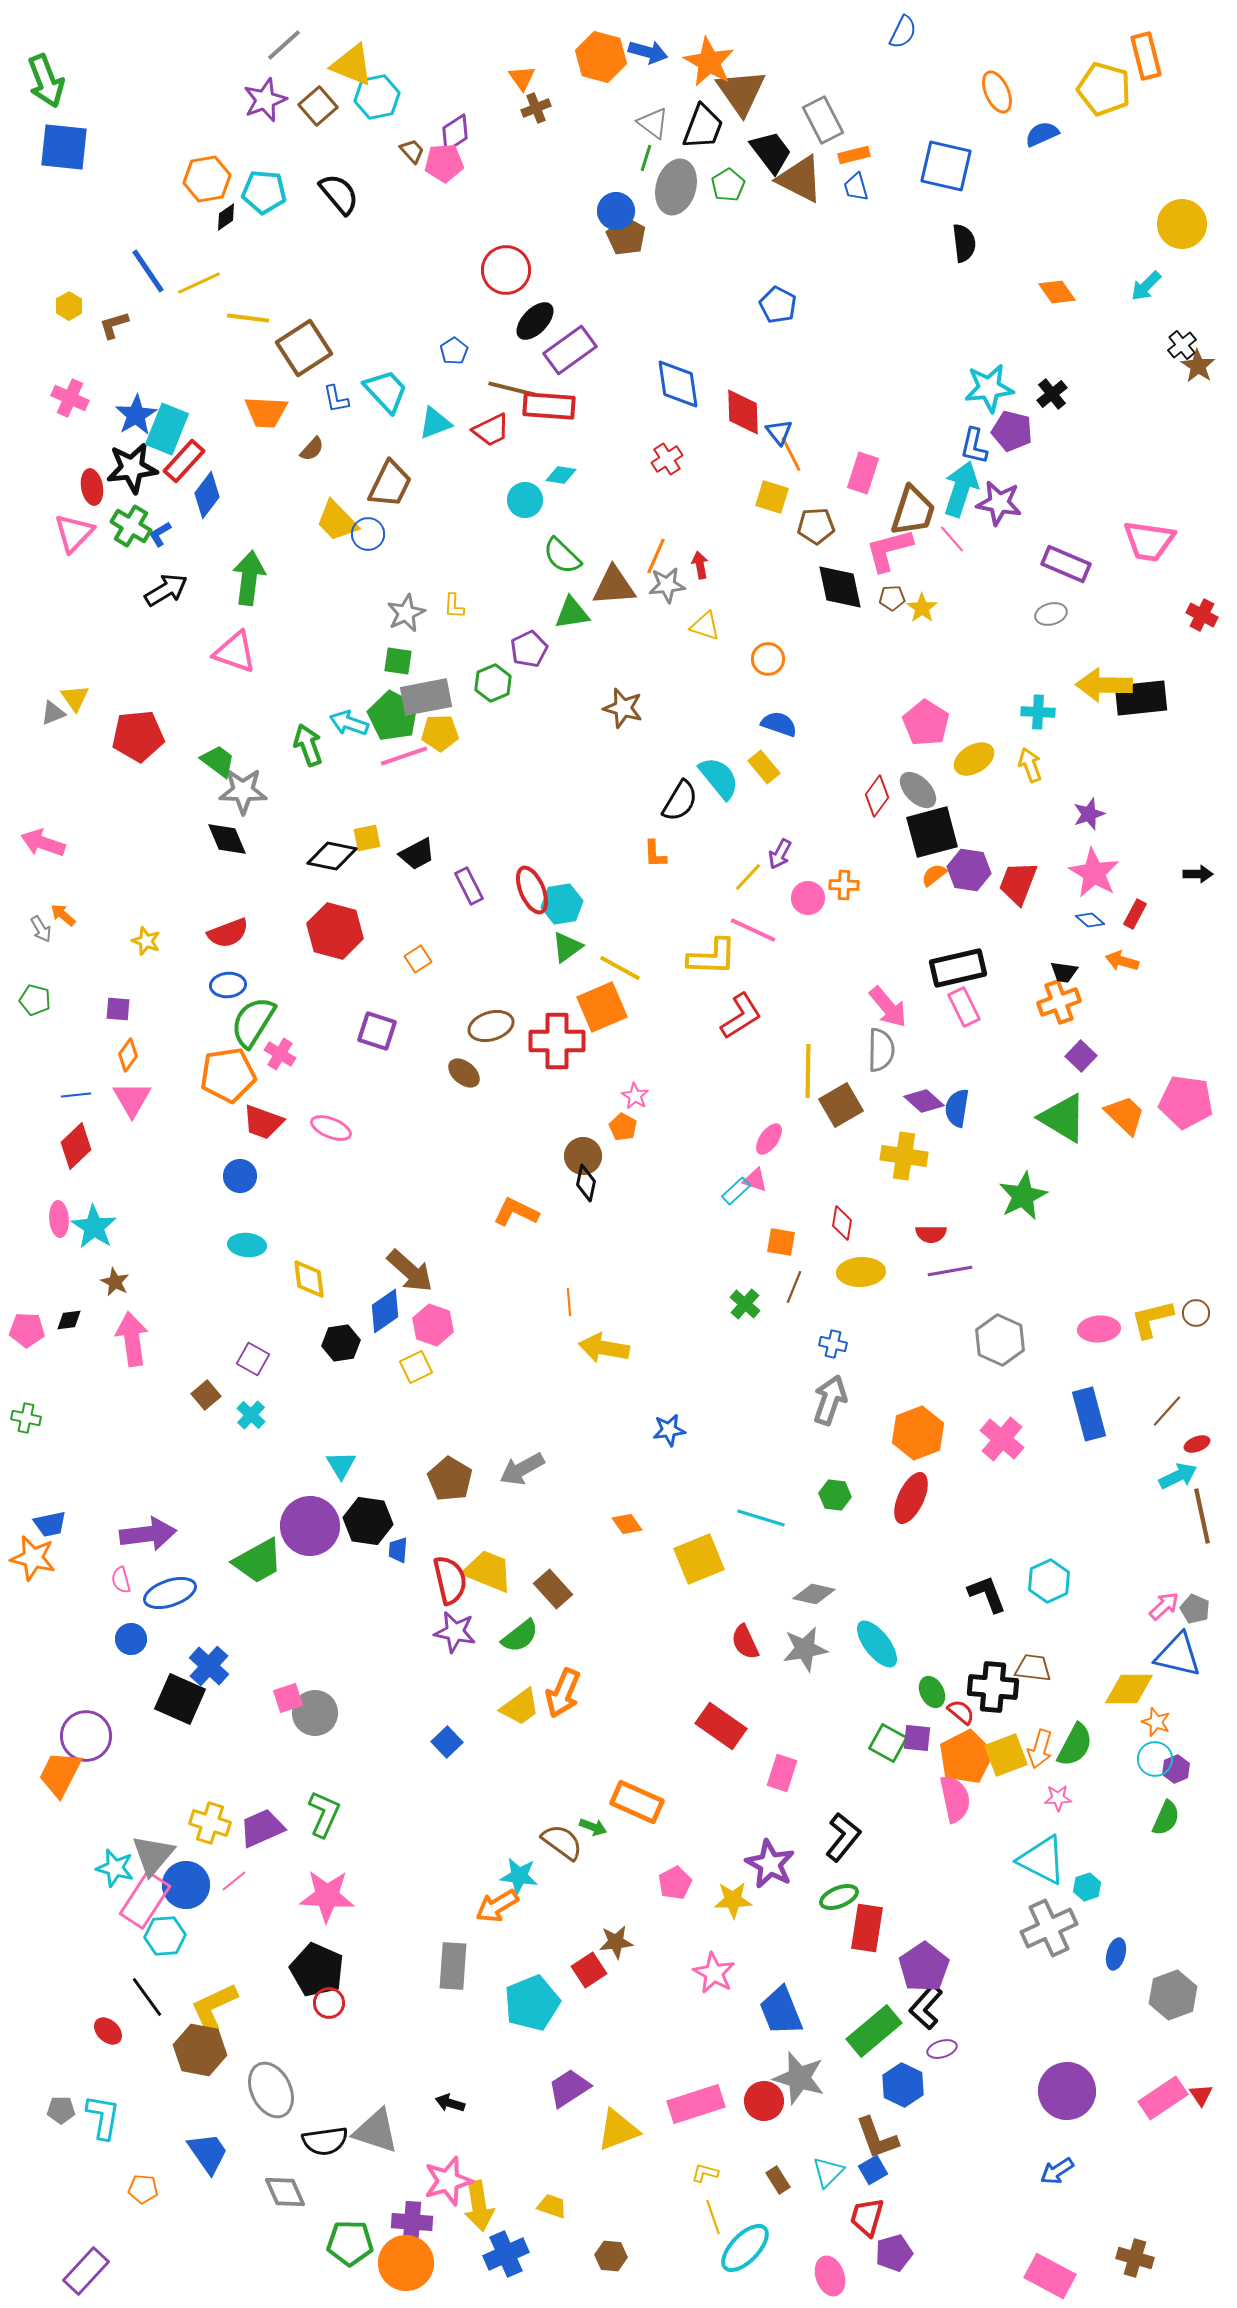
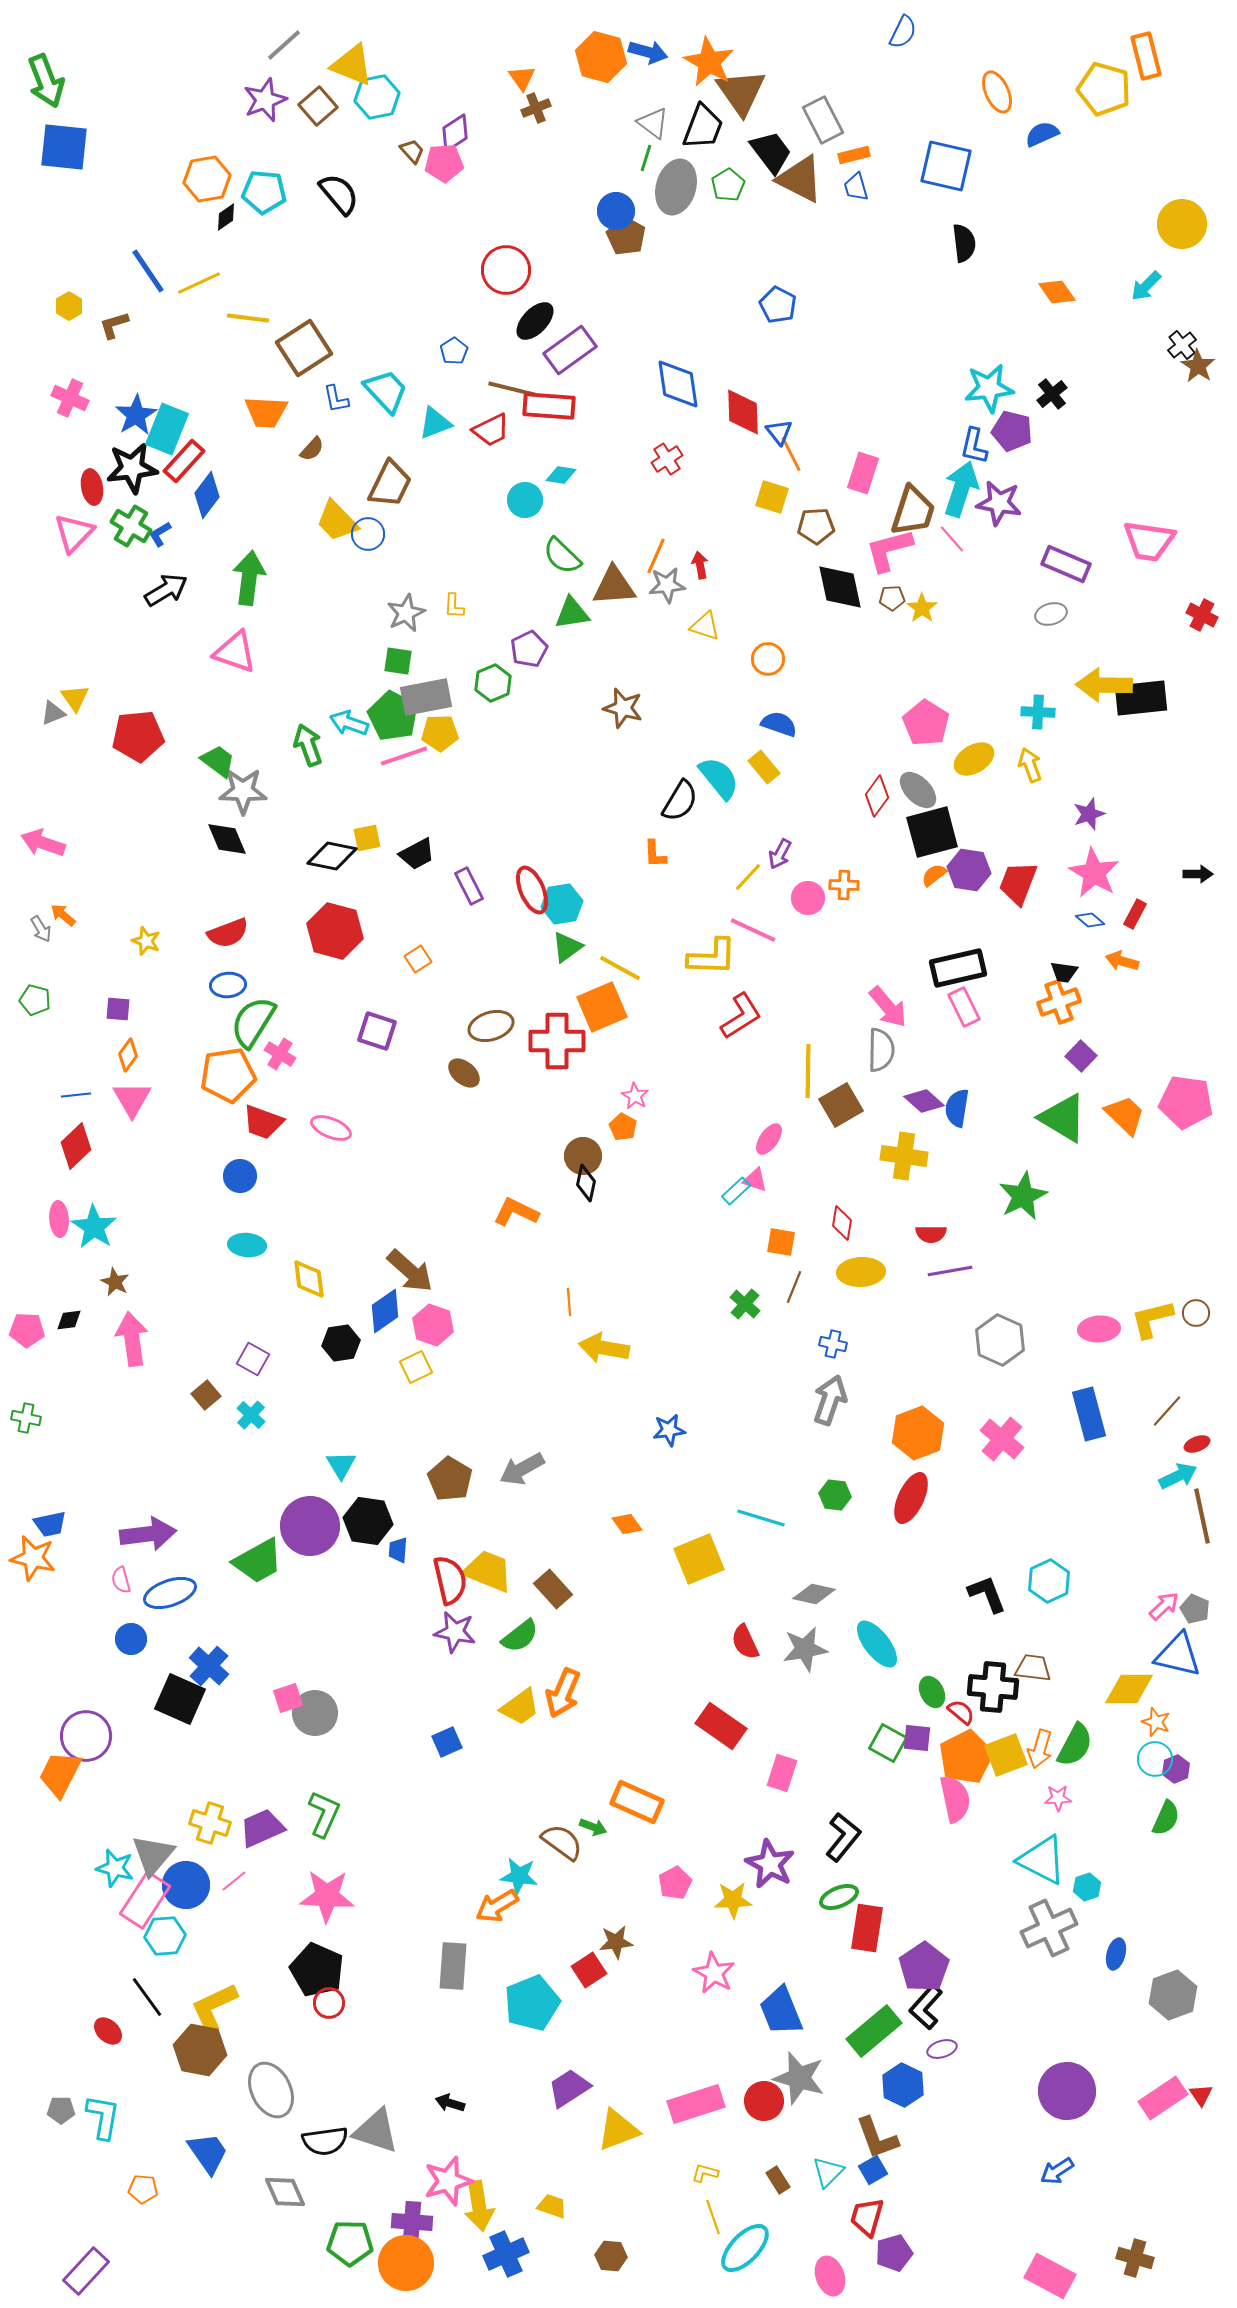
blue square at (447, 1742): rotated 20 degrees clockwise
